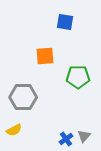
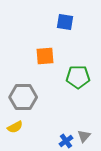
yellow semicircle: moved 1 px right, 3 px up
blue cross: moved 2 px down
